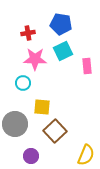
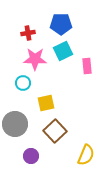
blue pentagon: rotated 10 degrees counterclockwise
yellow square: moved 4 px right, 4 px up; rotated 18 degrees counterclockwise
